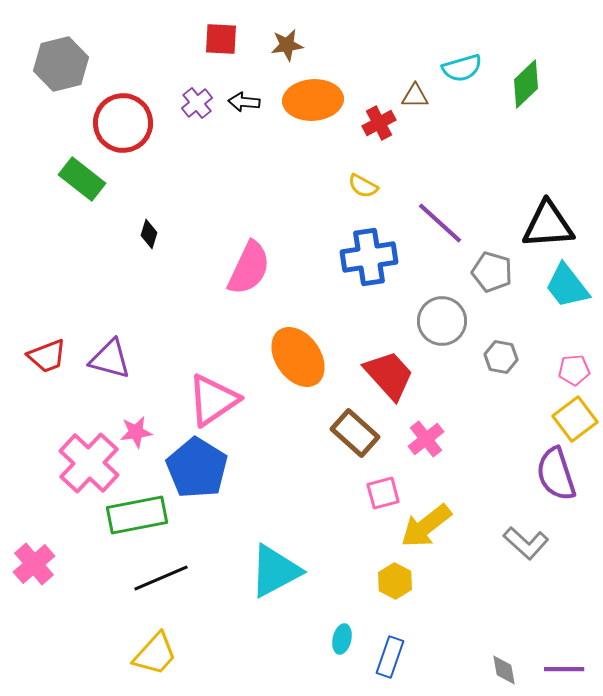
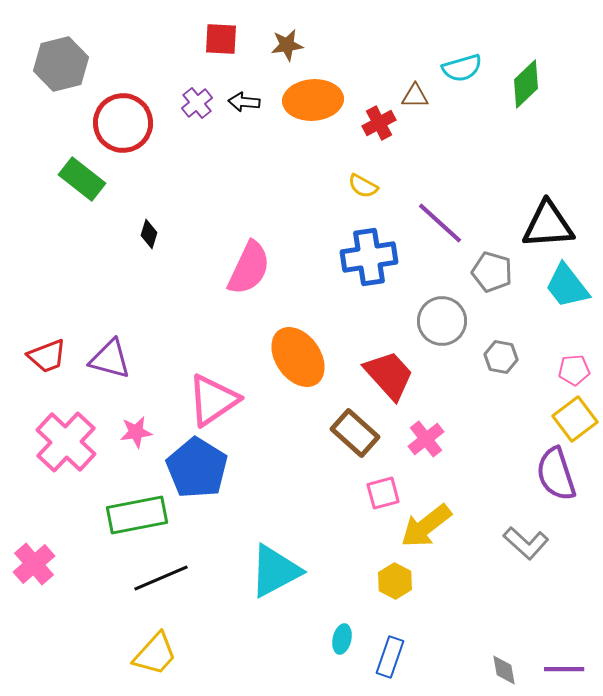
pink cross at (89, 463): moved 23 px left, 21 px up
